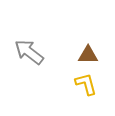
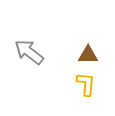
yellow L-shape: rotated 20 degrees clockwise
